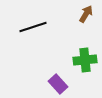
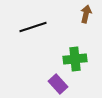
brown arrow: rotated 18 degrees counterclockwise
green cross: moved 10 px left, 1 px up
